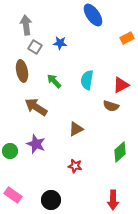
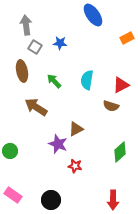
purple star: moved 22 px right
